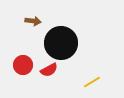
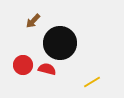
brown arrow: rotated 126 degrees clockwise
black circle: moved 1 px left
red semicircle: moved 2 px left, 1 px up; rotated 138 degrees counterclockwise
